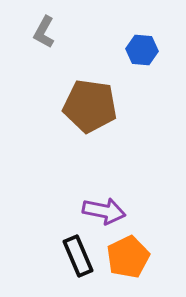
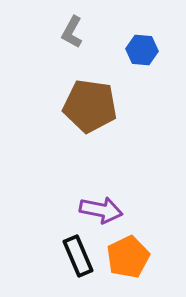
gray L-shape: moved 28 px right
purple arrow: moved 3 px left, 1 px up
